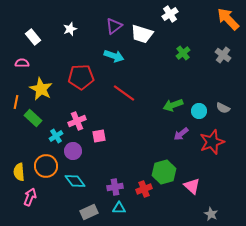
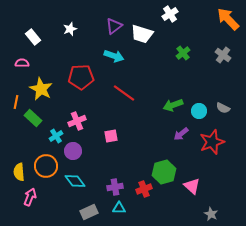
pink square: moved 12 px right
